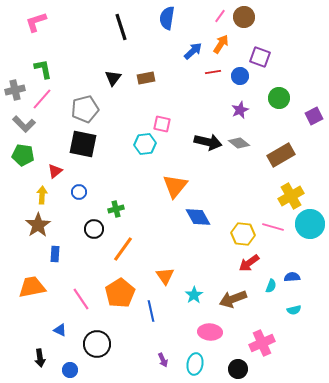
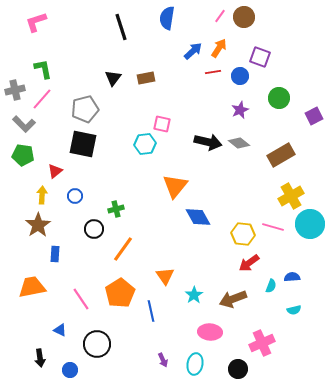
orange arrow at (221, 44): moved 2 px left, 4 px down
blue circle at (79, 192): moved 4 px left, 4 px down
